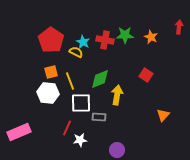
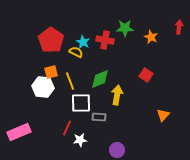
green star: moved 7 px up
white hexagon: moved 5 px left, 6 px up
